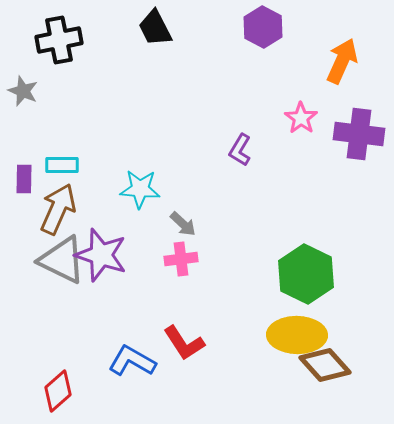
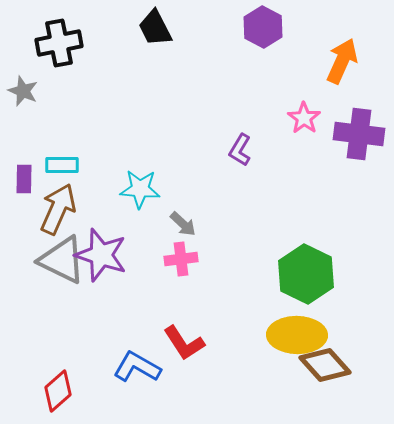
black cross: moved 3 px down
pink star: moved 3 px right
blue L-shape: moved 5 px right, 6 px down
